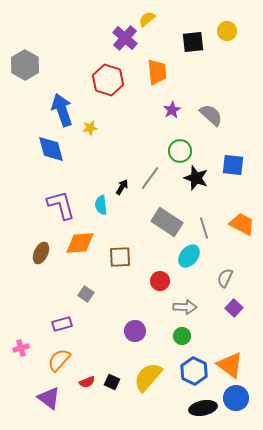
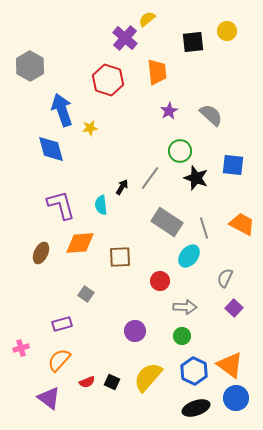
gray hexagon at (25, 65): moved 5 px right, 1 px down
purple star at (172, 110): moved 3 px left, 1 px down
black ellipse at (203, 408): moved 7 px left; rotated 8 degrees counterclockwise
